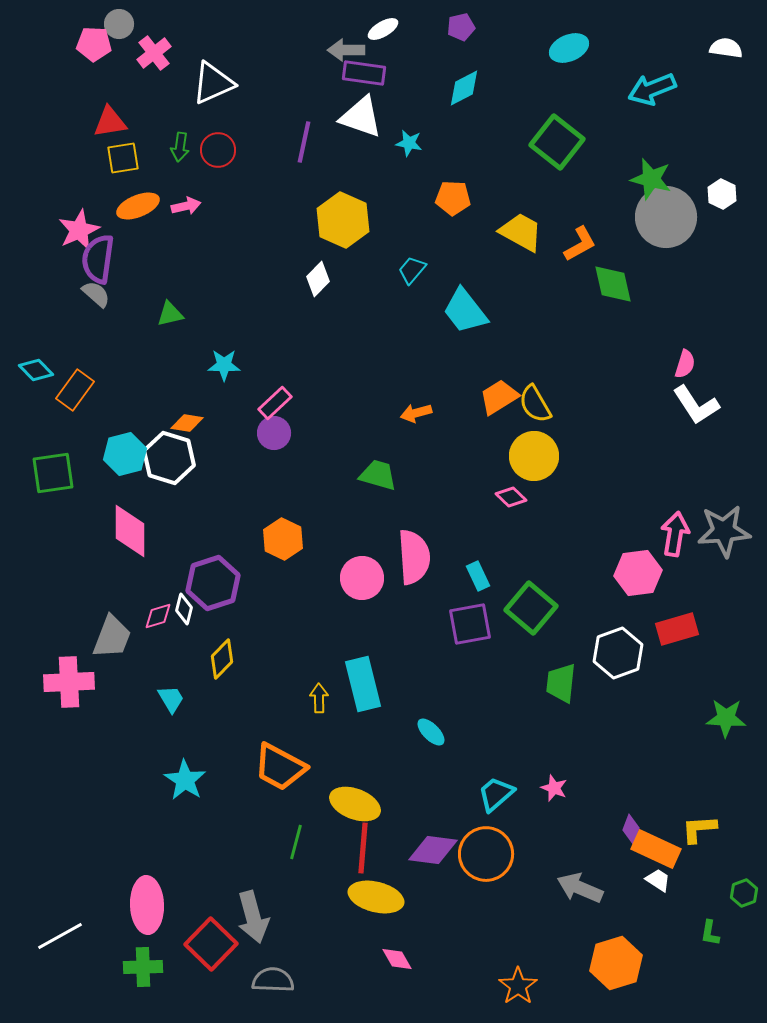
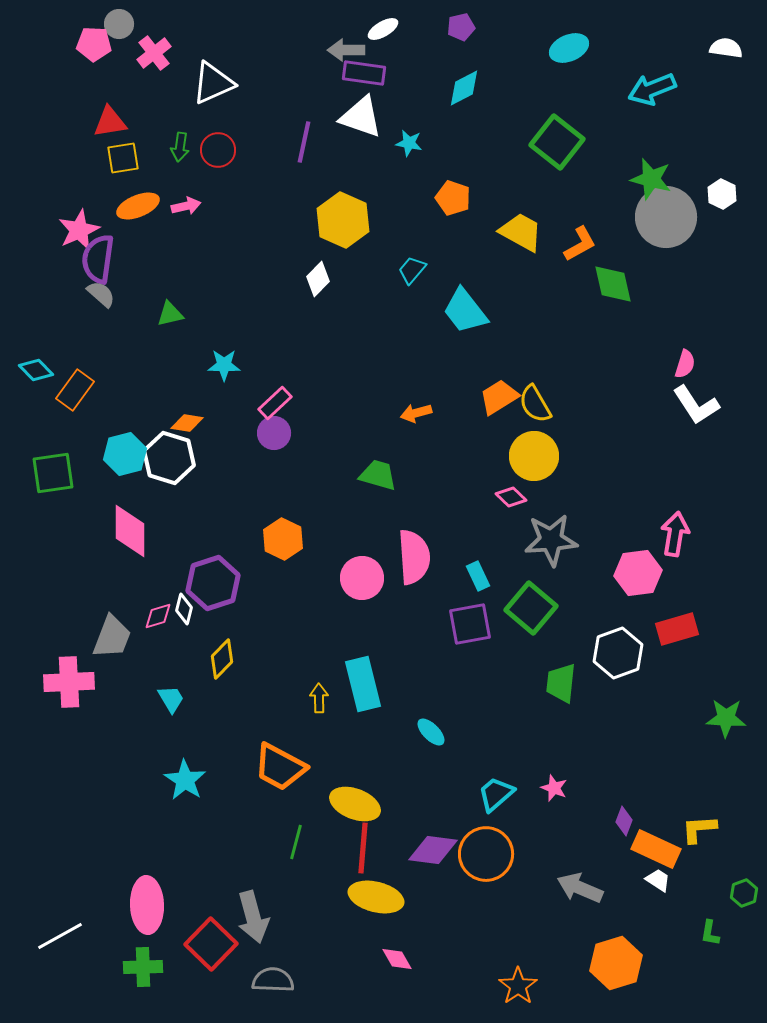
orange pentagon at (453, 198): rotated 16 degrees clockwise
gray semicircle at (96, 294): moved 5 px right
gray star at (724, 531): moved 173 px left, 9 px down
purple diamond at (631, 829): moved 7 px left, 8 px up
